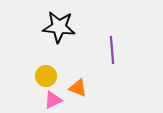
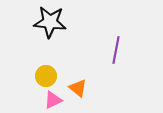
black star: moved 9 px left, 5 px up
purple line: moved 4 px right; rotated 16 degrees clockwise
orange triangle: rotated 18 degrees clockwise
